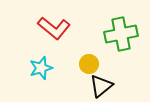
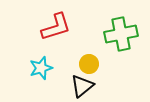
red L-shape: moved 2 px right, 1 px up; rotated 56 degrees counterclockwise
black triangle: moved 19 px left
